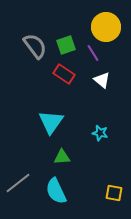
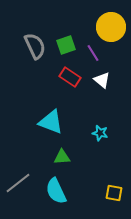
yellow circle: moved 5 px right
gray semicircle: rotated 12 degrees clockwise
red rectangle: moved 6 px right, 3 px down
cyan triangle: rotated 44 degrees counterclockwise
